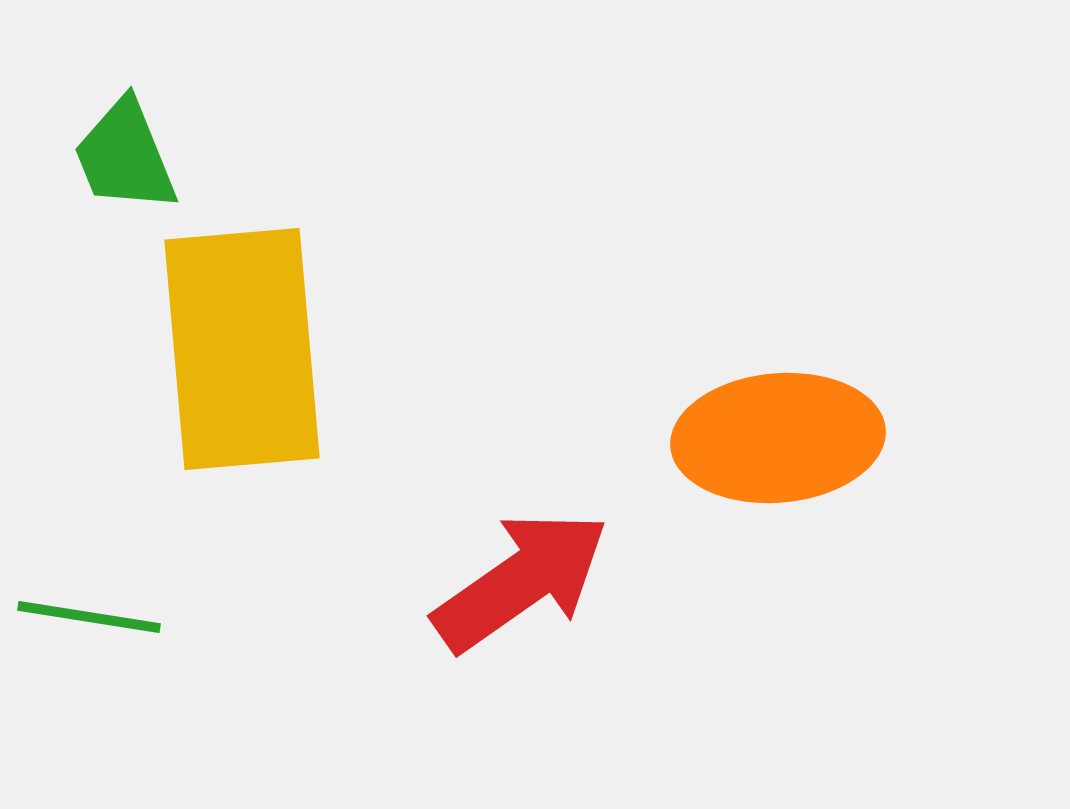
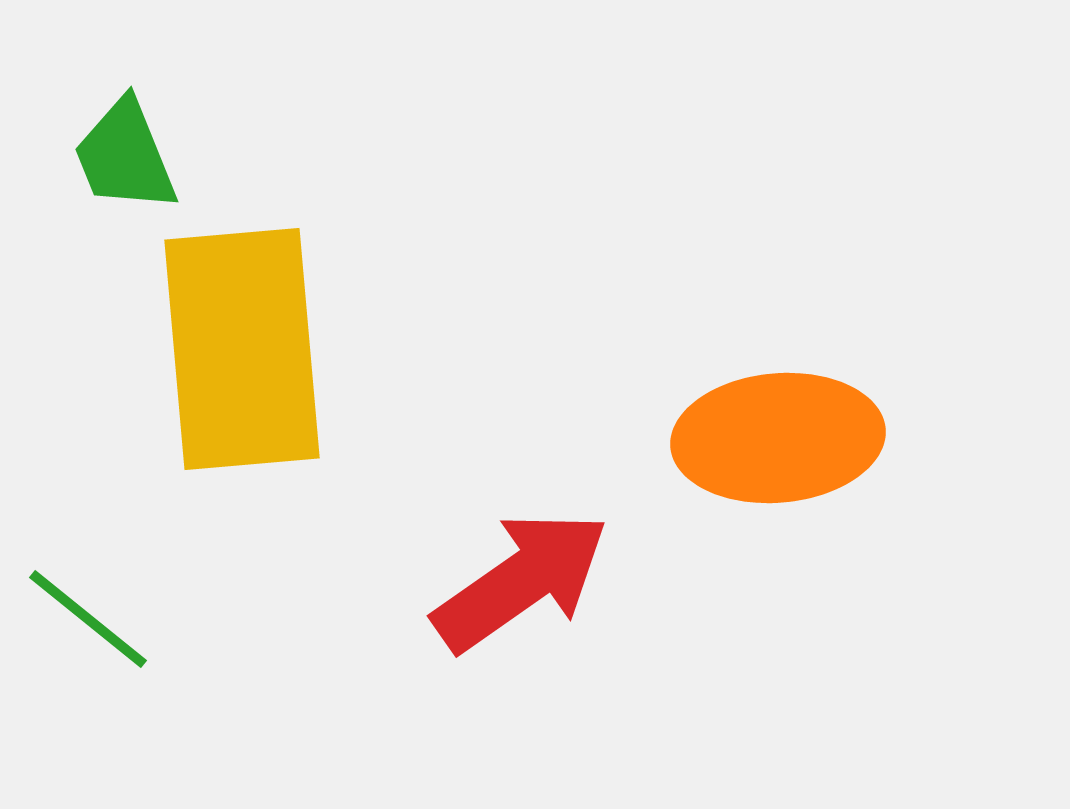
green line: moved 1 px left, 2 px down; rotated 30 degrees clockwise
